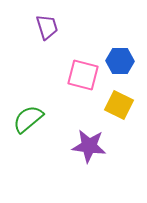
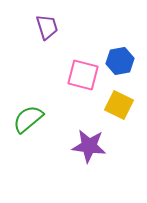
blue hexagon: rotated 12 degrees counterclockwise
